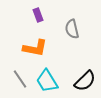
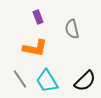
purple rectangle: moved 2 px down
